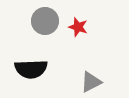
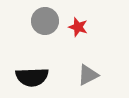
black semicircle: moved 1 px right, 8 px down
gray triangle: moved 3 px left, 7 px up
